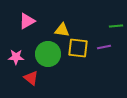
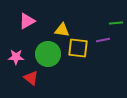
green line: moved 3 px up
purple line: moved 1 px left, 7 px up
